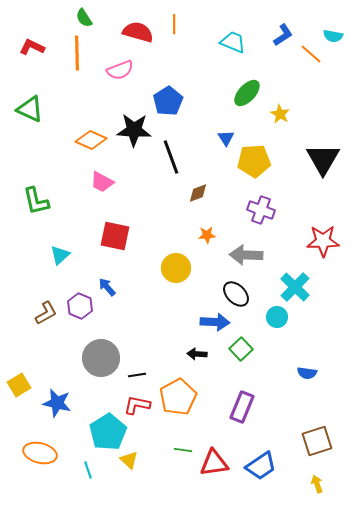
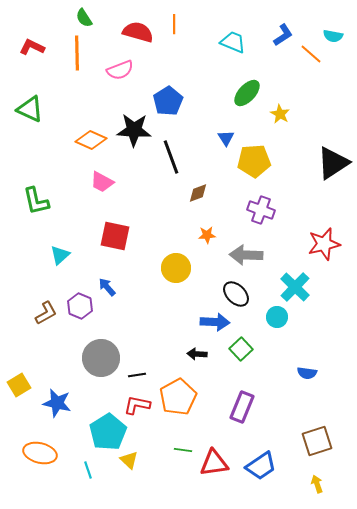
black triangle at (323, 159): moved 10 px right, 4 px down; rotated 27 degrees clockwise
red star at (323, 241): moved 1 px right, 3 px down; rotated 12 degrees counterclockwise
